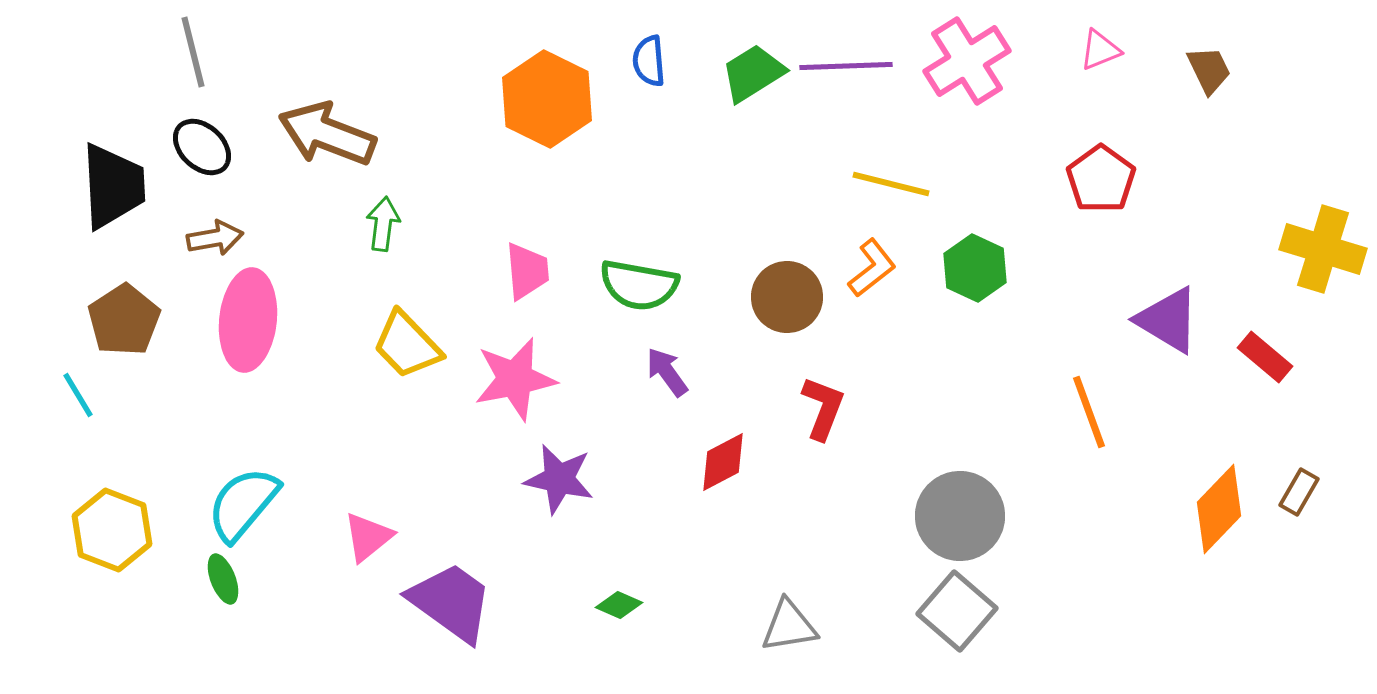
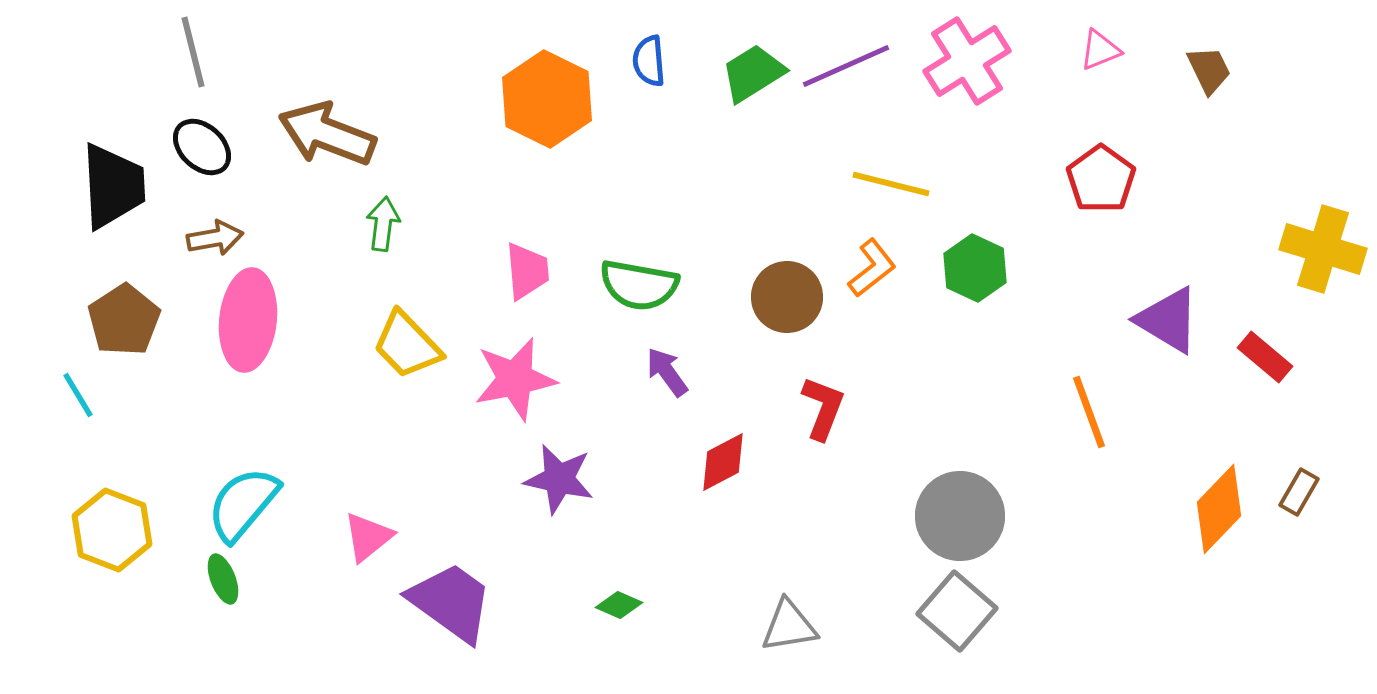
purple line at (846, 66): rotated 22 degrees counterclockwise
